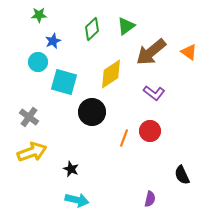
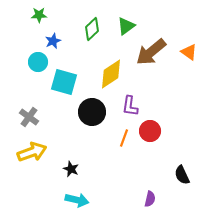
purple L-shape: moved 24 px left, 13 px down; rotated 60 degrees clockwise
